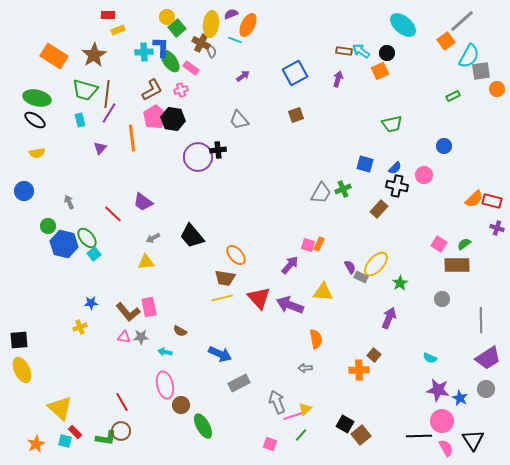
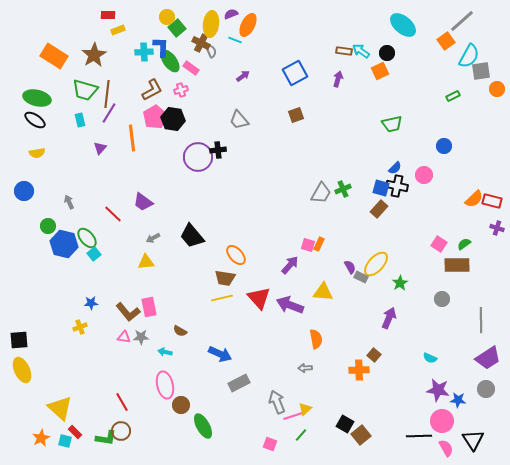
blue square at (365, 164): moved 16 px right, 24 px down
blue star at (460, 398): moved 2 px left, 2 px down; rotated 21 degrees counterclockwise
orange star at (36, 444): moved 5 px right, 6 px up
